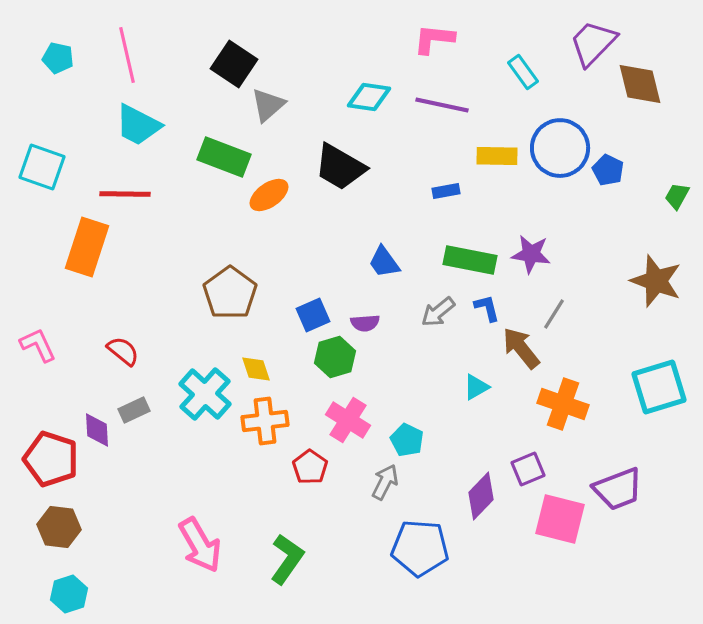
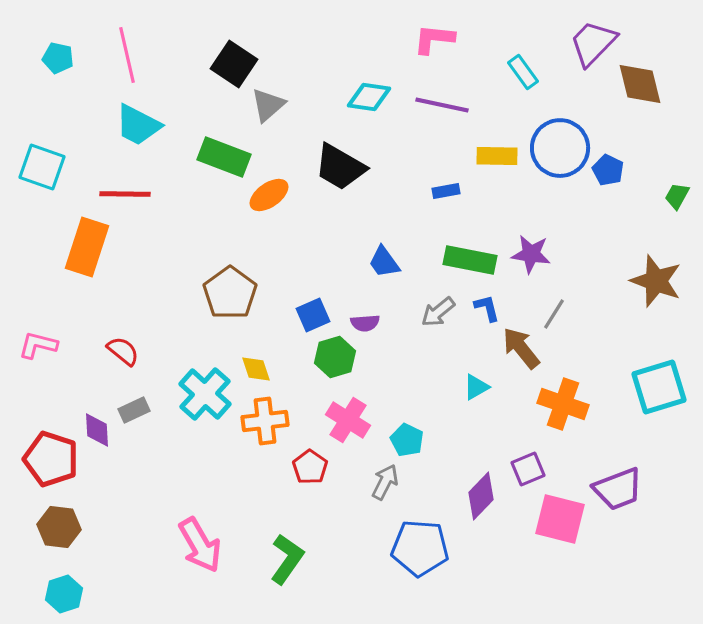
pink L-shape at (38, 345): rotated 51 degrees counterclockwise
cyan hexagon at (69, 594): moved 5 px left
